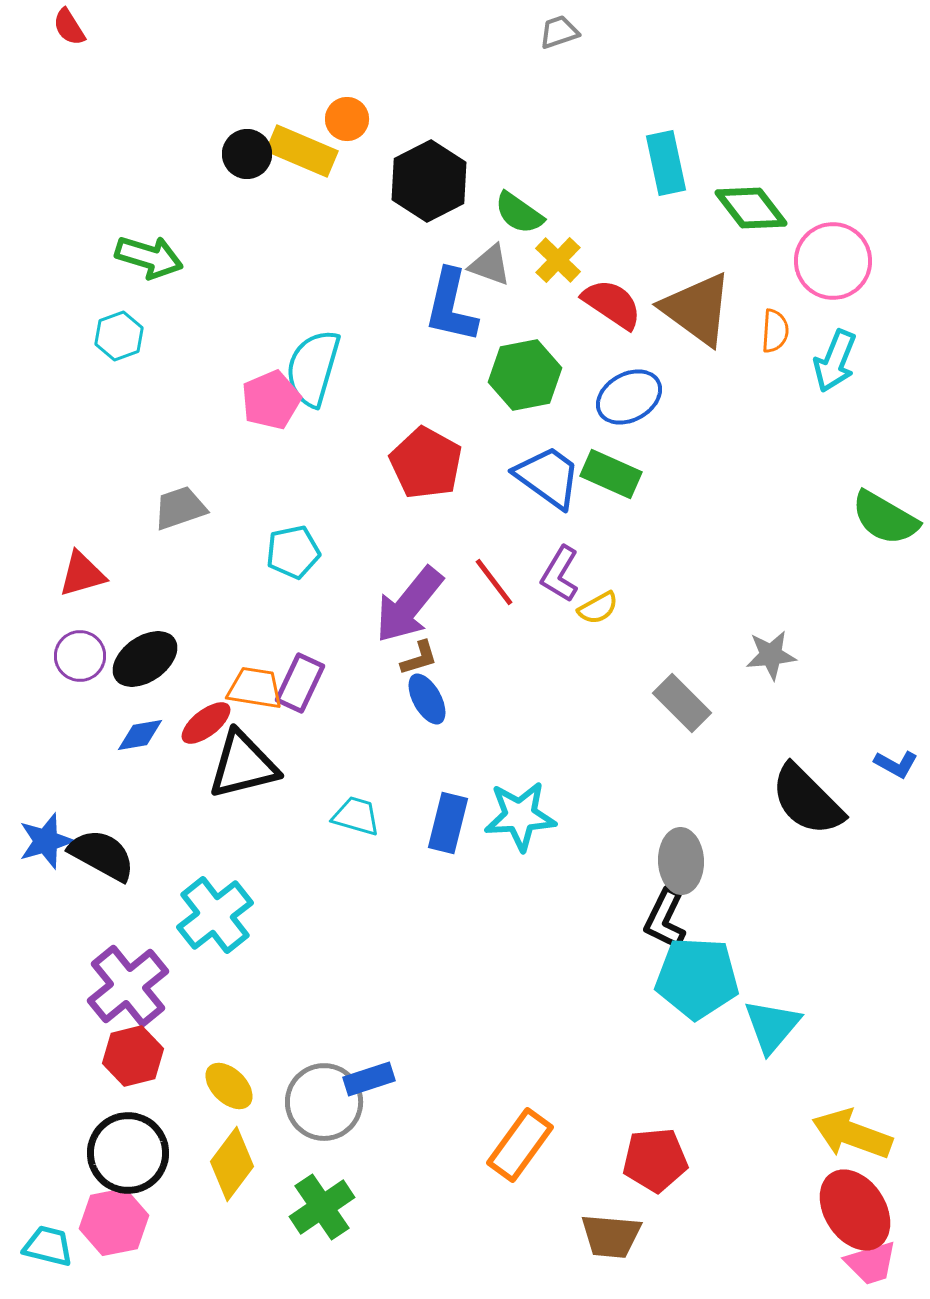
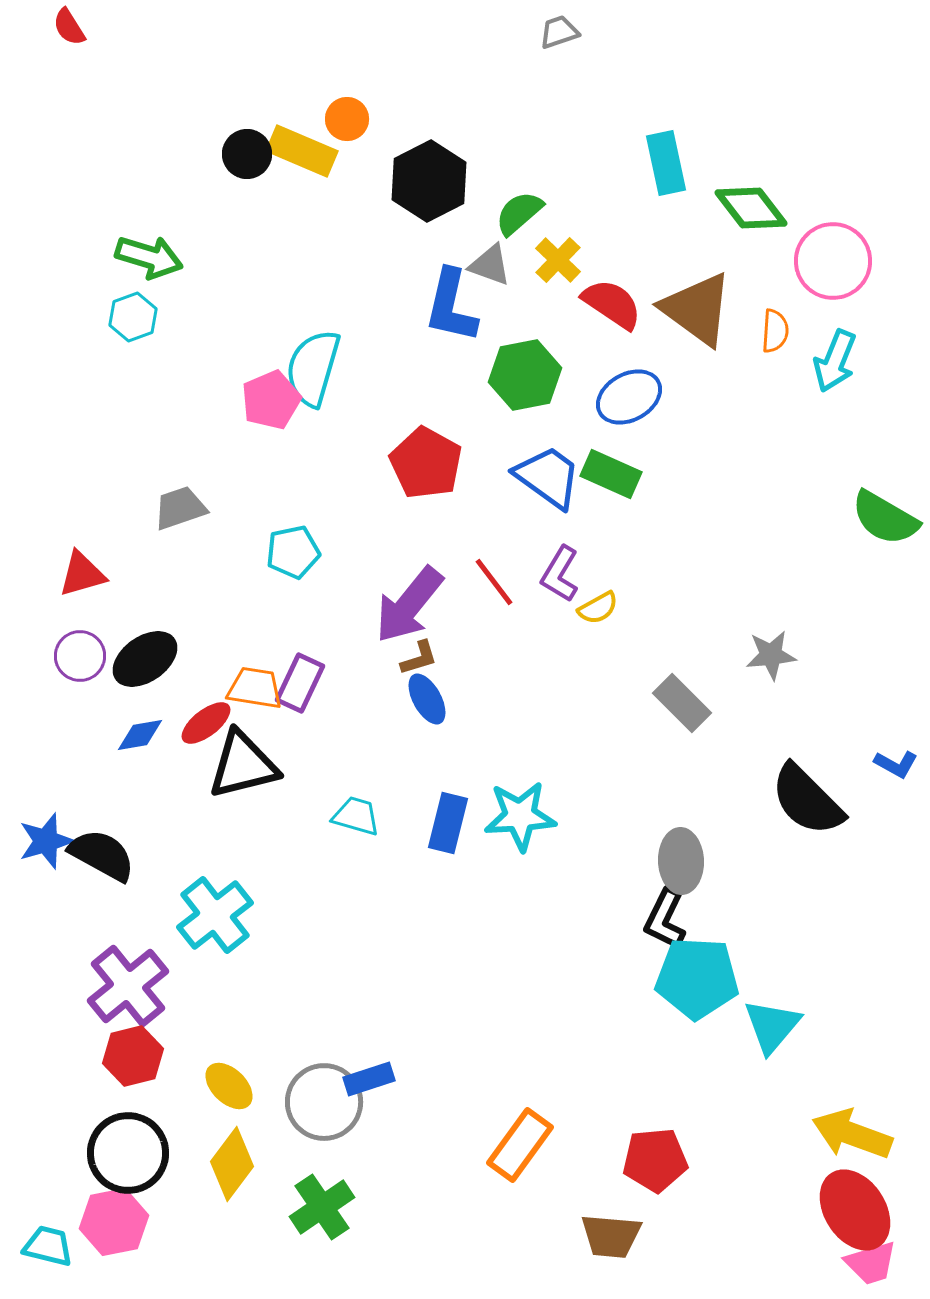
green semicircle at (519, 213): rotated 104 degrees clockwise
cyan hexagon at (119, 336): moved 14 px right, 19 px up
